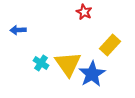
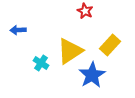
red star: moved 1 px right, 1 px up
yellow triangle: moved 2 px right, 13 px up; rotated 32 degrees clockwise
blue star: moved 1 px down
